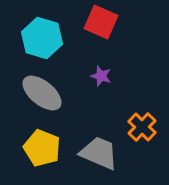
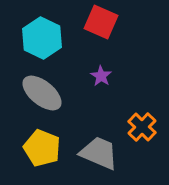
cyan hexagon: rotated 9 degrees clockwise
purple star: rotated 15 degrees clockwise
